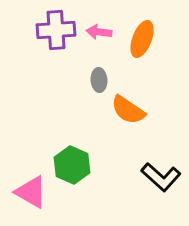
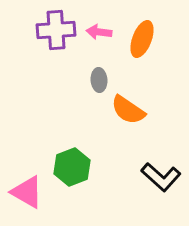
green hexagon: moved 2 px down; rotated 15 degrees clockwise
pink triangle: moved 4 px left
